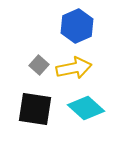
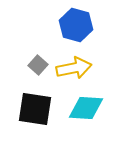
blue hexagon: moved 1 px left, 1 px up; rotated 20 degrees counterclockwise
gray square: moved 1 px left
cyan diamond: rotated 39 degrees counterclockwise
